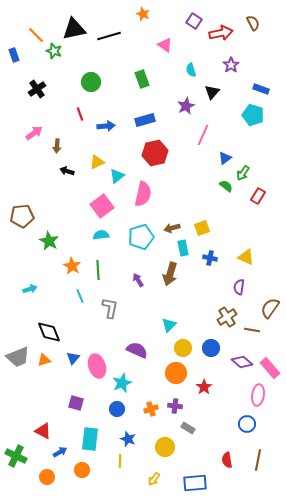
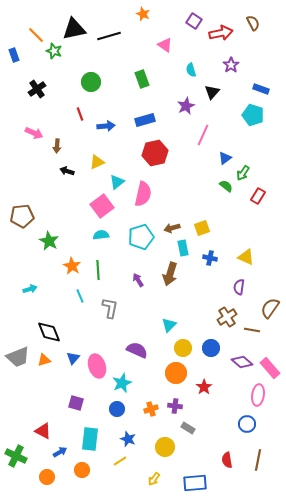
pink arrow at (34, 133): rotated 60 degrees clockwise
cyan triangle at (117, 176): moved 6 px down
yellow line at (120, 461): rotated 56 degrees clockwise
